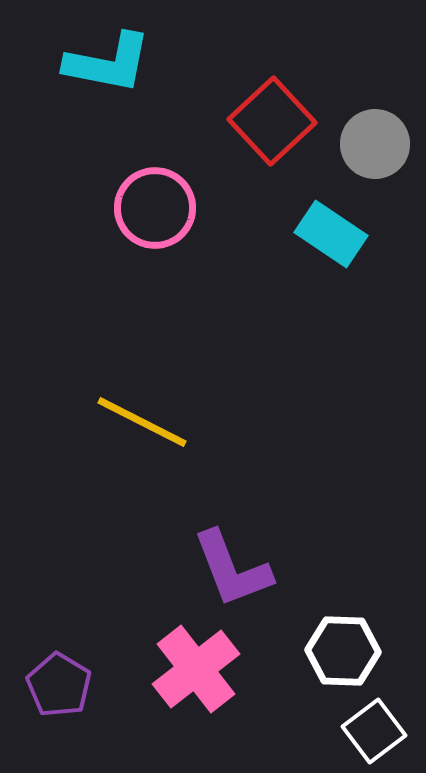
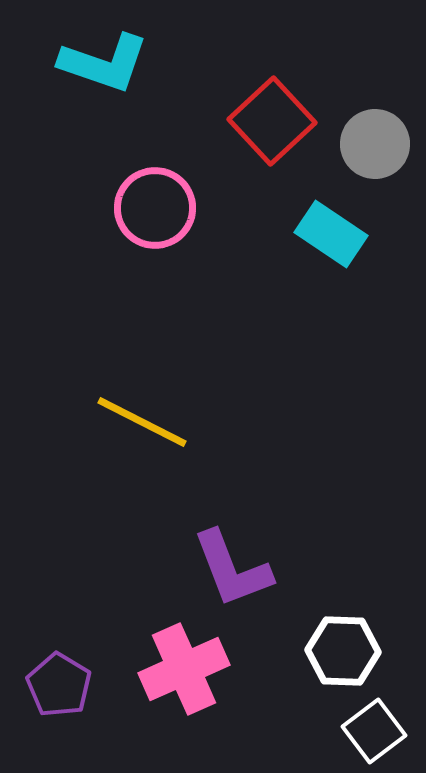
cyan L-shape: moved 4 px left; rotated 8 degrees clockwise
pink cross: moved 12 px left; rotated 14 degrees clockwise
